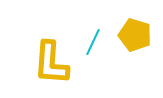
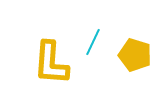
yellow pentagon: moved 20 px down
